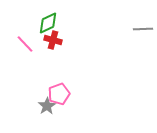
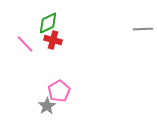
pink pentagon: moved 3 px up; rotated 10 degrees counterclockwise
